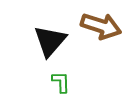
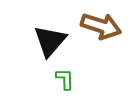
green L-shape: moved 4 px right, 3 px up
